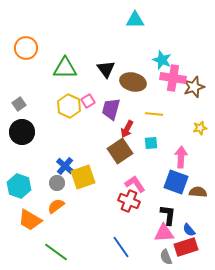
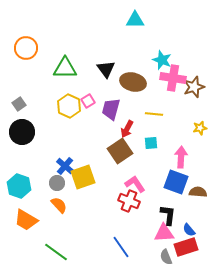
orange semicircle: moved 3 px right, 1 px up; rotated 84 degrees clockwise
orange trapezoid: moved 4 px left
